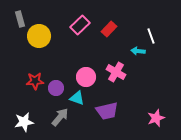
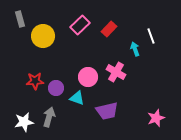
yellow circle: moved 4 px right
cyan arrow: moved 3 px left, 2 px up; rotated 64 degrees clockwise
pink circle: moved 2 px right
gray arrow: moved 11 px left; rotated 24 degrees counterclockwise
